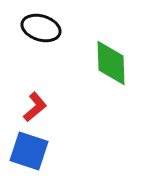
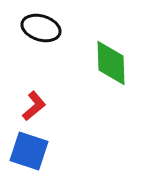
red L-shape: moved 1 px left, 1 px up
